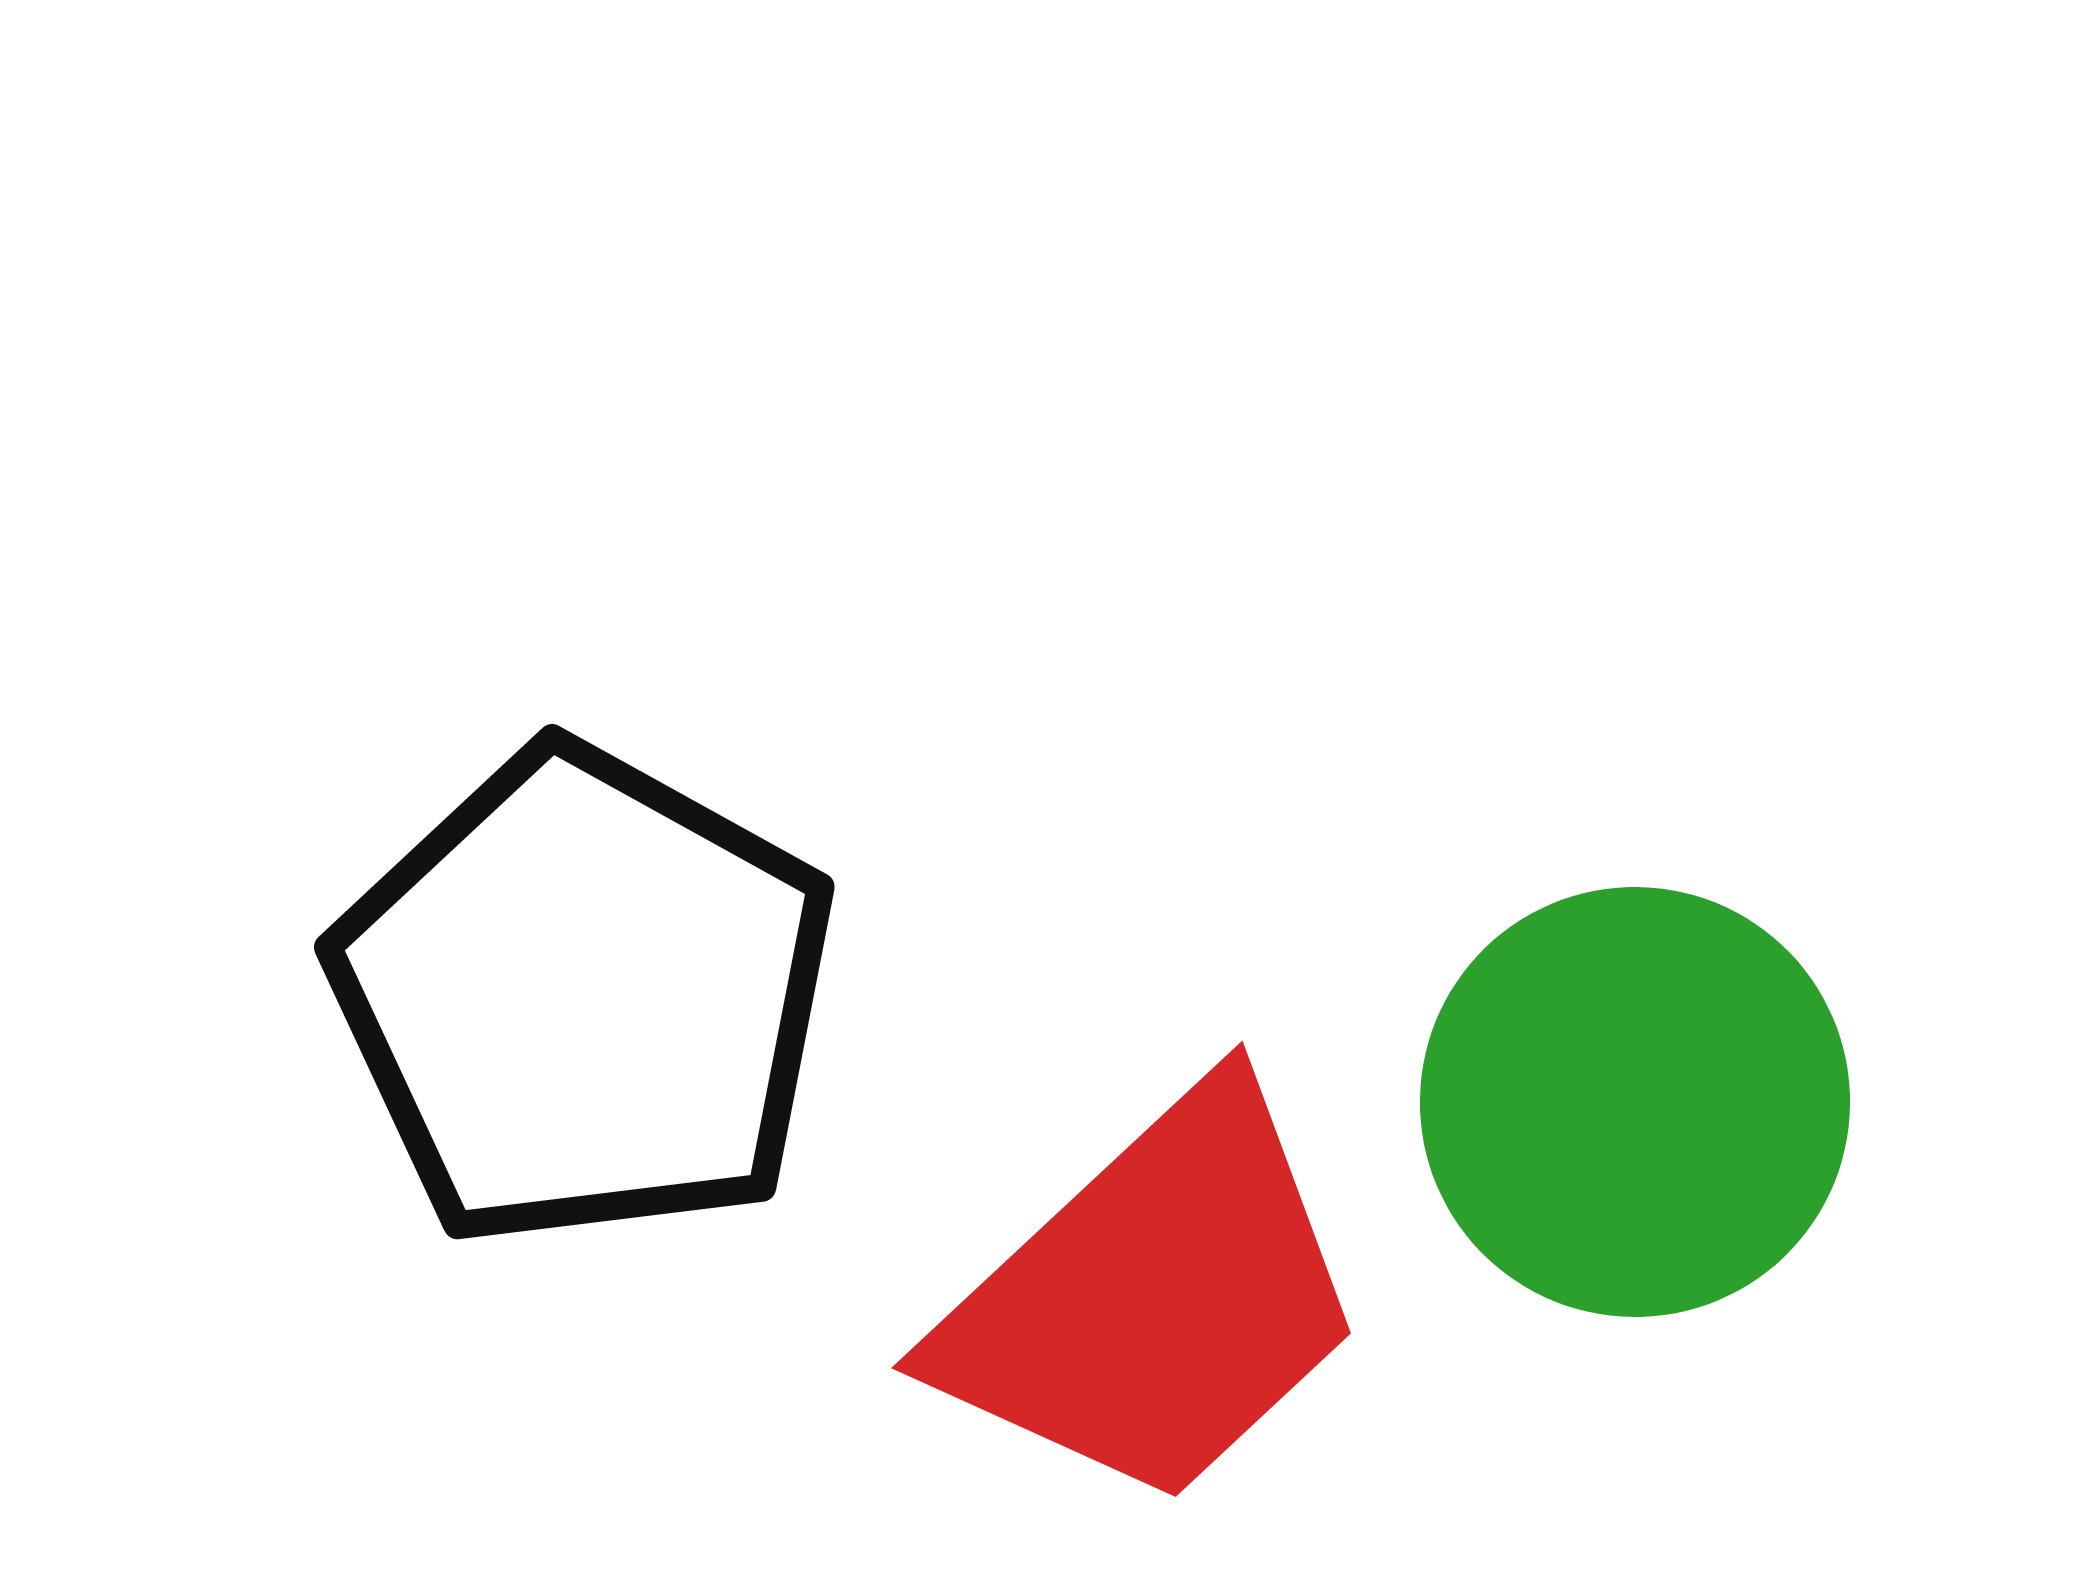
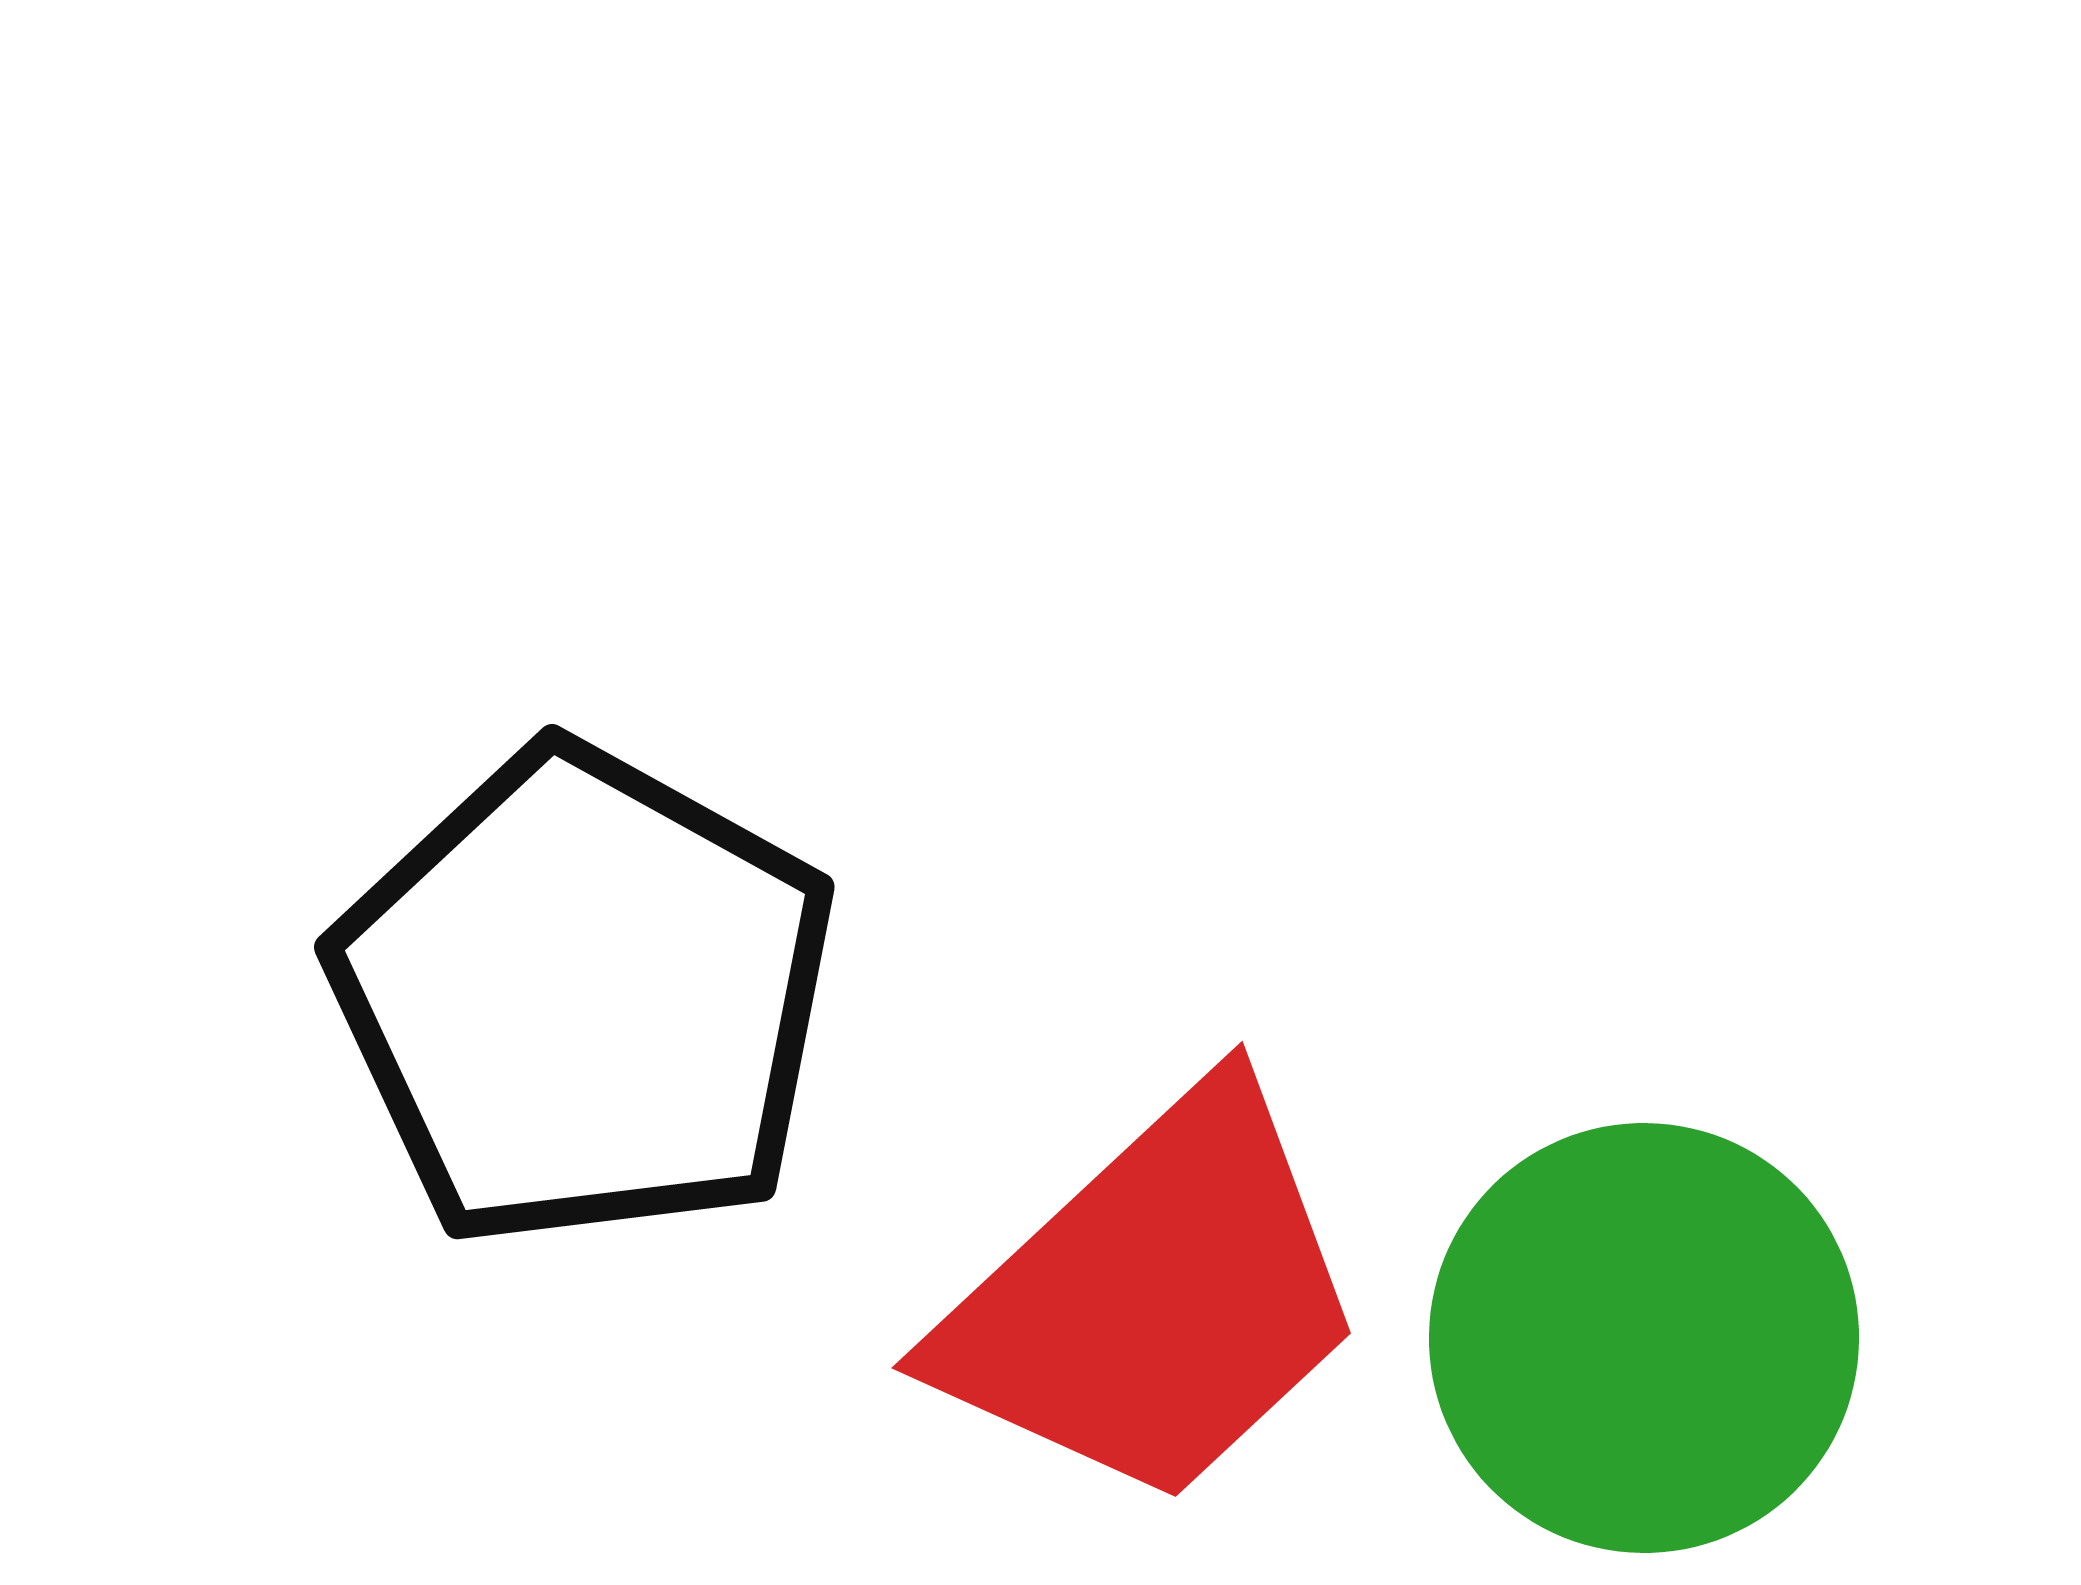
green circle: moved 9 px right, 236 px down
